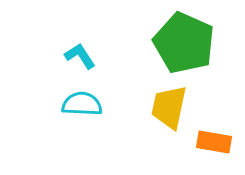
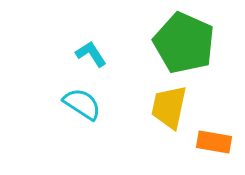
cyan L-shape: moved 11 px right, 2 px up
cyan semicircle: rotated 30 degrees clockwise
